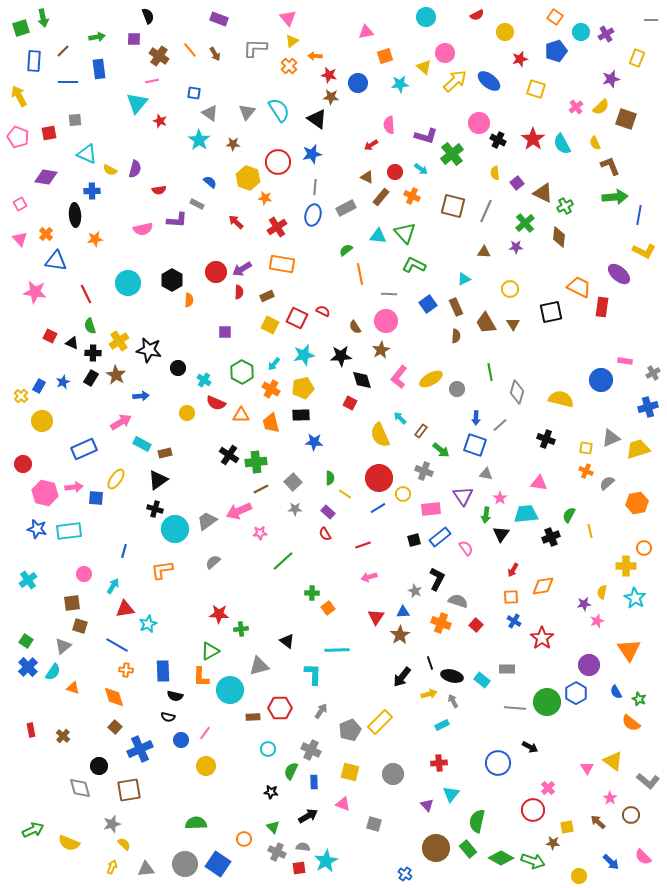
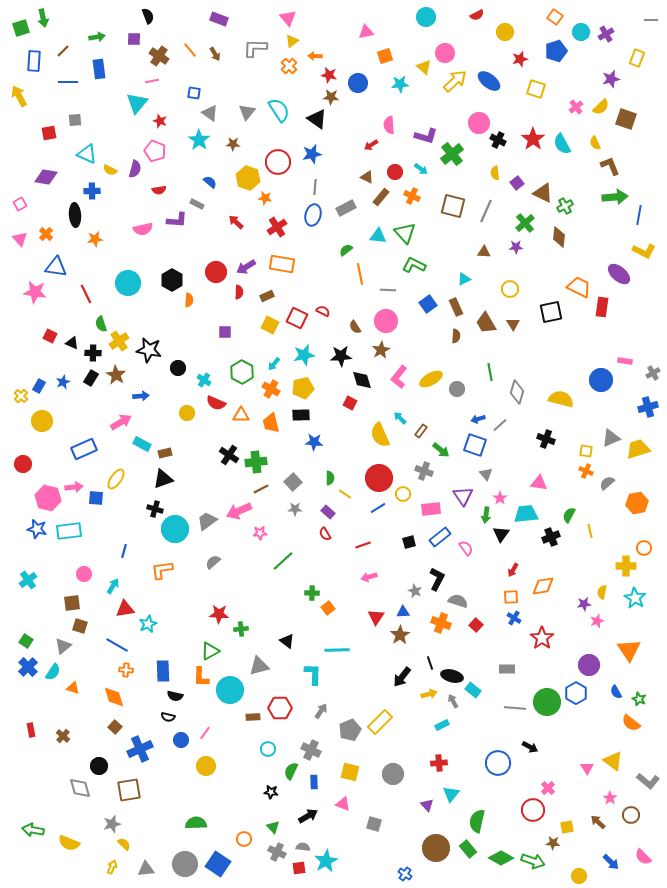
pink pentagon at (18, 137): moved 137 px right, 14 px down
blue triangle at (56, 261): moved 6 px down
purple arrow at (242, 269): moved 4 px right, 2 px up
gray line at (389, 294): moved 1 px left, 4 px up
green semicircle at (90, 326): moved 11 px right, 2 px up
blue arrow at (476, 418): moved 2 px right, 1 px down; rotated 72 degrees clockwise
yellow square at (586, 448): moved 3 px down
gray triangle at (486, 474): rotated 40 degrees clockwise
black triangle at (158, 480): moved 5 px right, 1 px up; rotated 15 degrees clockwise
pink hexagon at (45, 493): moved 3 px right, 5 px down
black square at (414, 540): moved 5 px left, 2 px down
blue cross at (514, 621): moved 3 px up
cyan rectangle at (482, 680): moved 9 px left, 10 px down
green arrow at (33, 830): rotated 145 degrees counterclockwise
